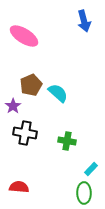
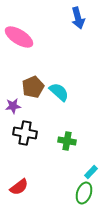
blue arrow: moved 6 px left, 3 px up
pink ellipse: moved 5 px left, 1 px down
brown pentagon: moved 2 px right, 2 px down
cyan semicircle: moved 1 px right, 1 px up
purple star: rotated 28 degrees clockwise
cyan rectangle: moved 3 px down
red semicircle: rotated 138 degrees clockwise
green ellipse: rotated 20 degrees clockwise
